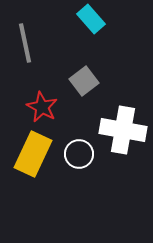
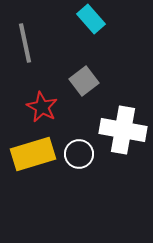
yellow rectangle: rotated 48 degrees clockwise
